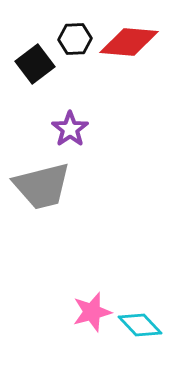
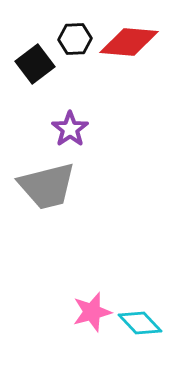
gray trapezoid: moved 5 px right
cyan diamond: moved 2 px up
